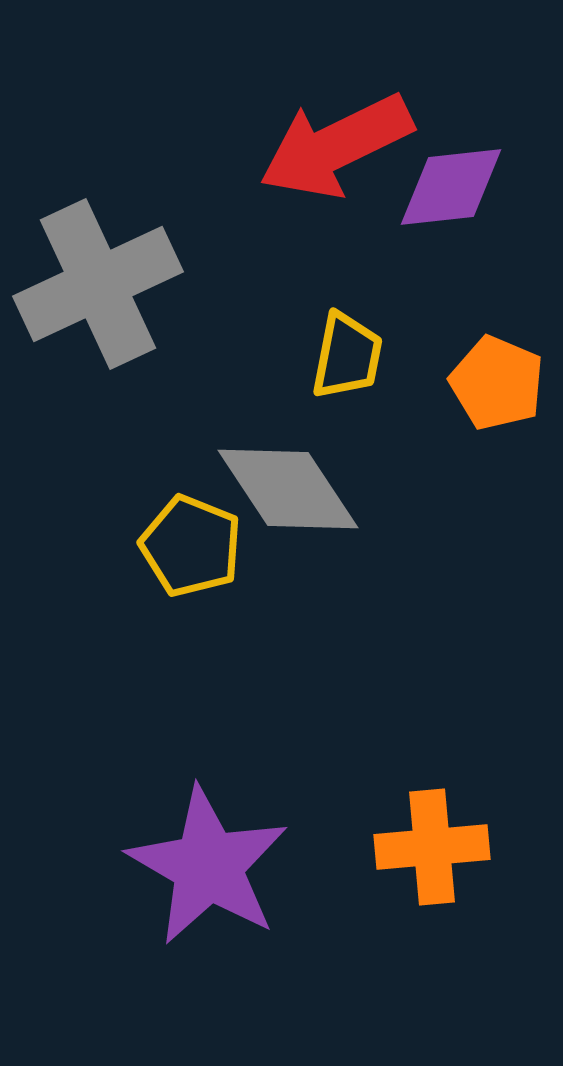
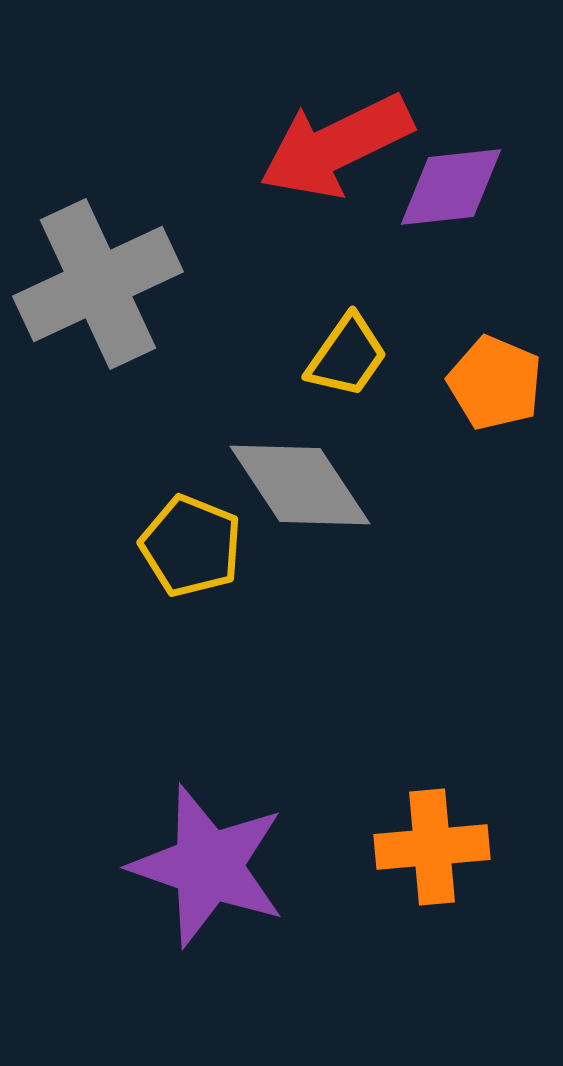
yellow trapezoid: rotated 24 degrees clockwise
orange pentagon: moved 2 px left
gray diamond: moved 12 px right, 4 px up
purple star: rotated 11 degrees counterclockwise
